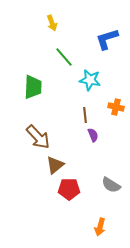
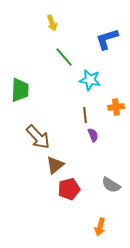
green trapezoid: moved 13 px left, 3 px down
orange cross: rotated 21 degrees counterclockwise
red pentagon: rotated 15 degrees counterclockwise
